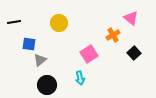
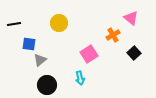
black line: moved 2 px down
